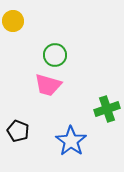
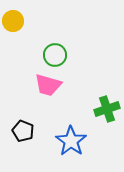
black pentagon: moved 5 px right
